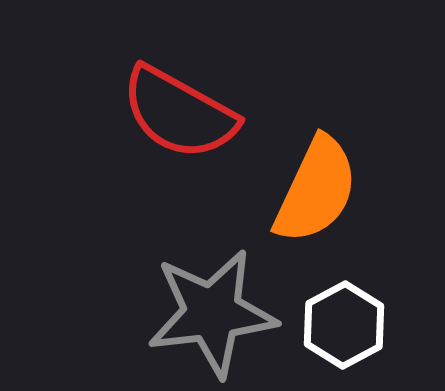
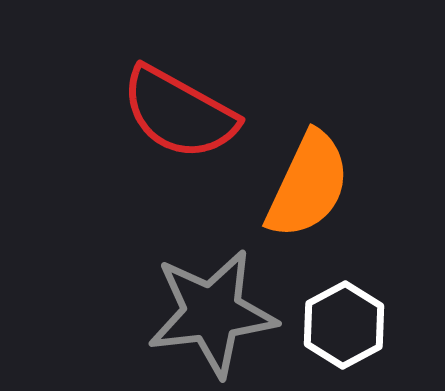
orange semicircle: moved 8 px left, 5 px up
